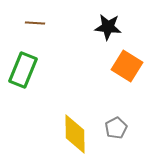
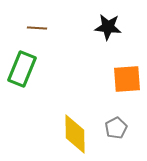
brown line: moved 2 px right, 5 px down
orange square: moved 13 px down; rotated 36 degrees counterclockwise
green rectangle: moved 1 px left, 1 px up
